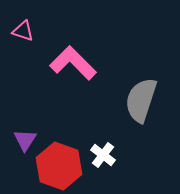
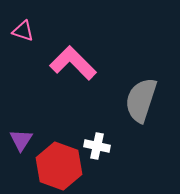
purple triangle: moved 4 px left
white cross: moved 6 px left, 9 px up; rotated 25 degrees counterclockwise
